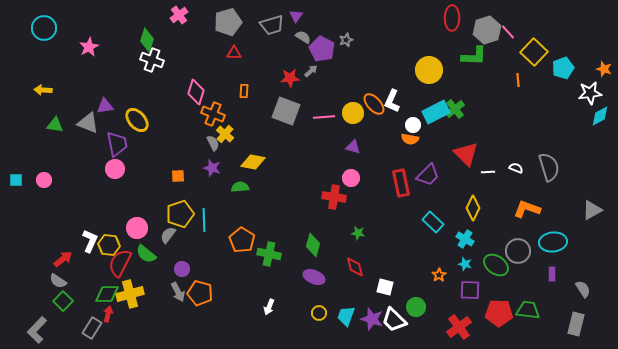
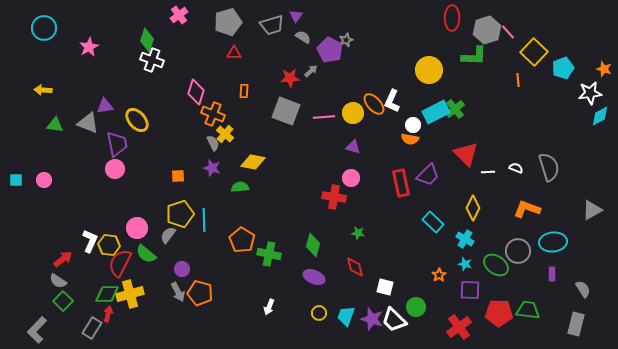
purple pentagon at (322, 49): moved 8 px right, 1 px down
